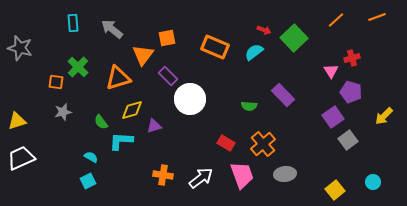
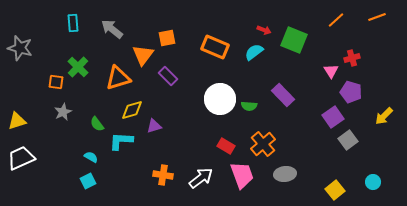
green square at (294, 38): moved 2 px down; rotated 24 degrees counterclockwise
white circle at (190, 99): moved 30 px right
gray star at (63, 112): rotated 12 degrees counterclockwise
green semicircle at (101, 122): moved 4 px left, 2 px down
red rectangle at (226, 143): moved 3 px down
